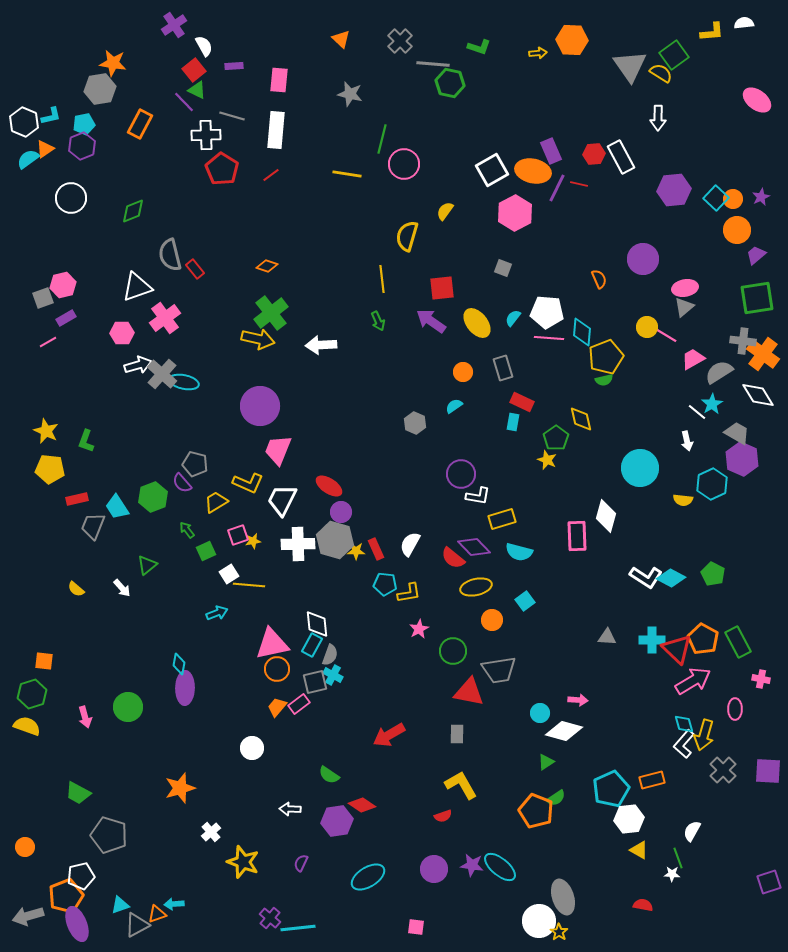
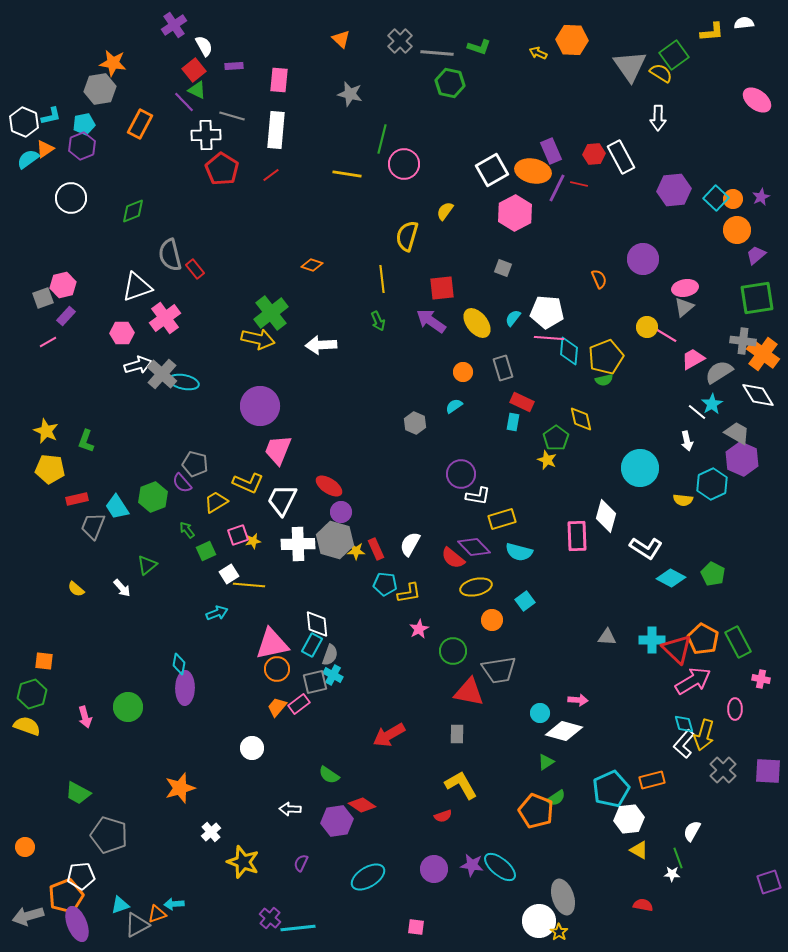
yellow arrow at (538, 53): rotated 150 degrees counterclockwise
gray line at (433, 64): moved 4 px right, 11 px up
orange diamond at (267, 266): moved 45 px right, 1 px up
purple rectangle at (66, 318): moved 2 px up; rotated 18 degrees counterclockwise
cyan diamond at (582, 332): moved 13 px left, 19 px down
white L-shape at (646, 577): moved 29 px up
white pentagon at (81, 876): rotated 8 degrees clockwise
